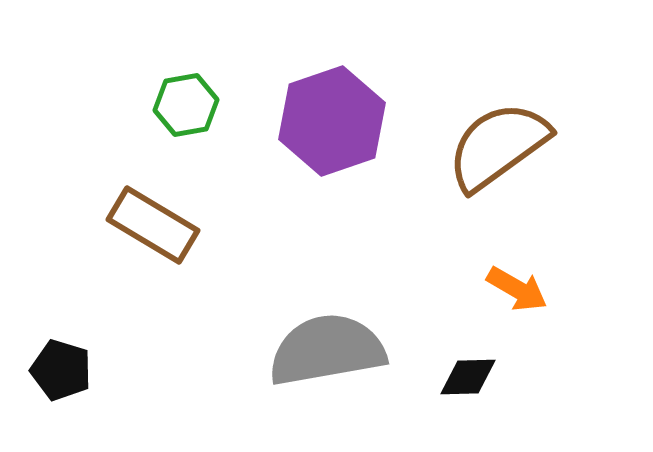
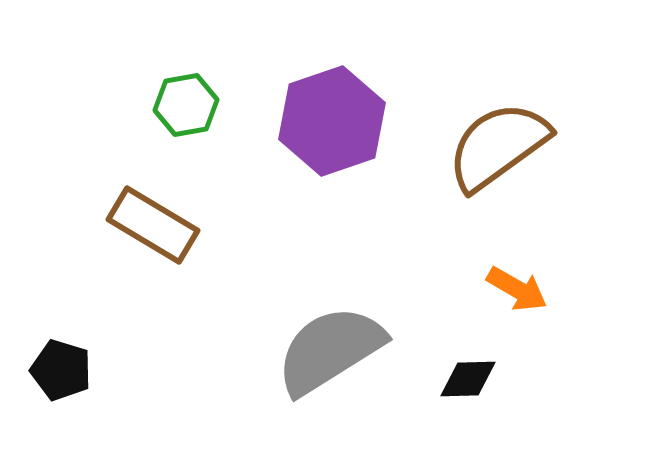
gray semicircle: moved 3 px right; rotated 22 degrees counterclockwise
black diamond: moved 2 px down
